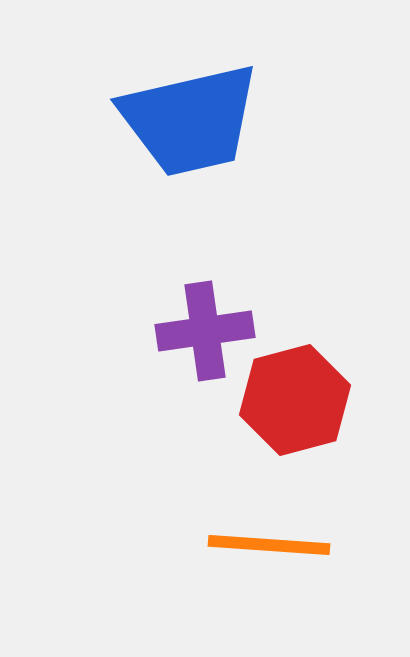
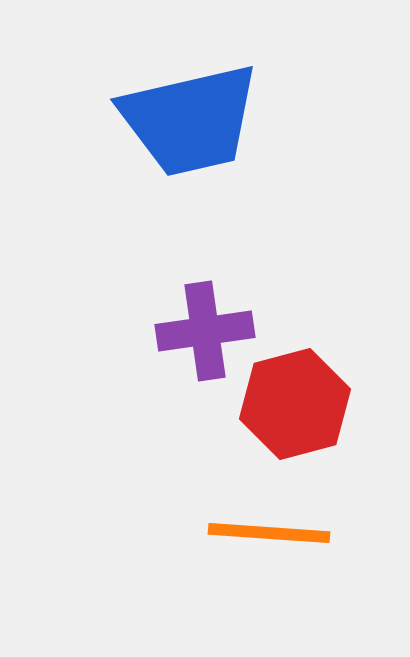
red hexagon: moved 4 px down
orange line: moved 12 px up
